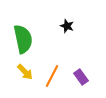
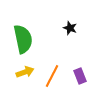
black star: moved 3 px right, 2 px down
yellow arrow: rotated 66 degrees counterclockwise
purple rectangle: moved 1 px left, 1 px up; rotated 14 degrees clockwise
